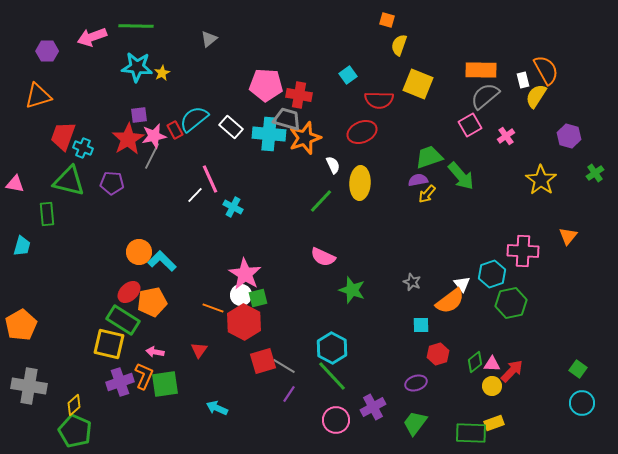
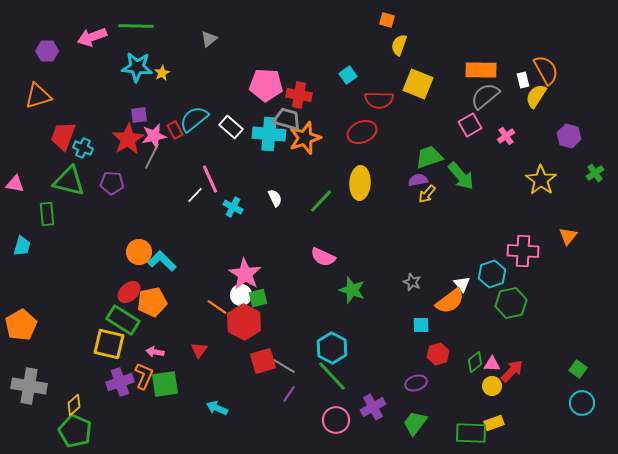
white semicircle at (333, 165): moved 58 px left, 33 px down
orange line at (213, 308): moved 4 px right, 1 px up; rotated 15 degrees clockwise
